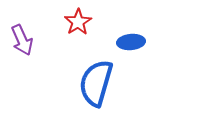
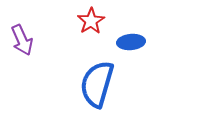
red star: moved 13 px right, 1 px up
blue semicircle: moved 1 px right, 1 px down
